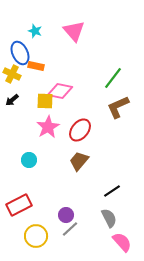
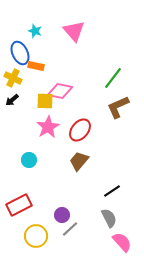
yellow cross: moved 1 px right, 4 px down
purple circle: moved 4 px left
